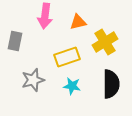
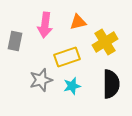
pink arrow: moved 9 px down
gray star: moved 8 px right
cyan star: rotated 24 degrees counterclockwise
